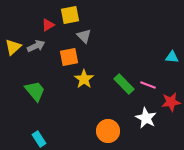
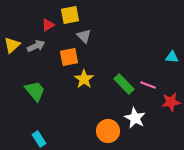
yellow triangle: moved 1 px left, 2 px up
white star: moved 11 px left
